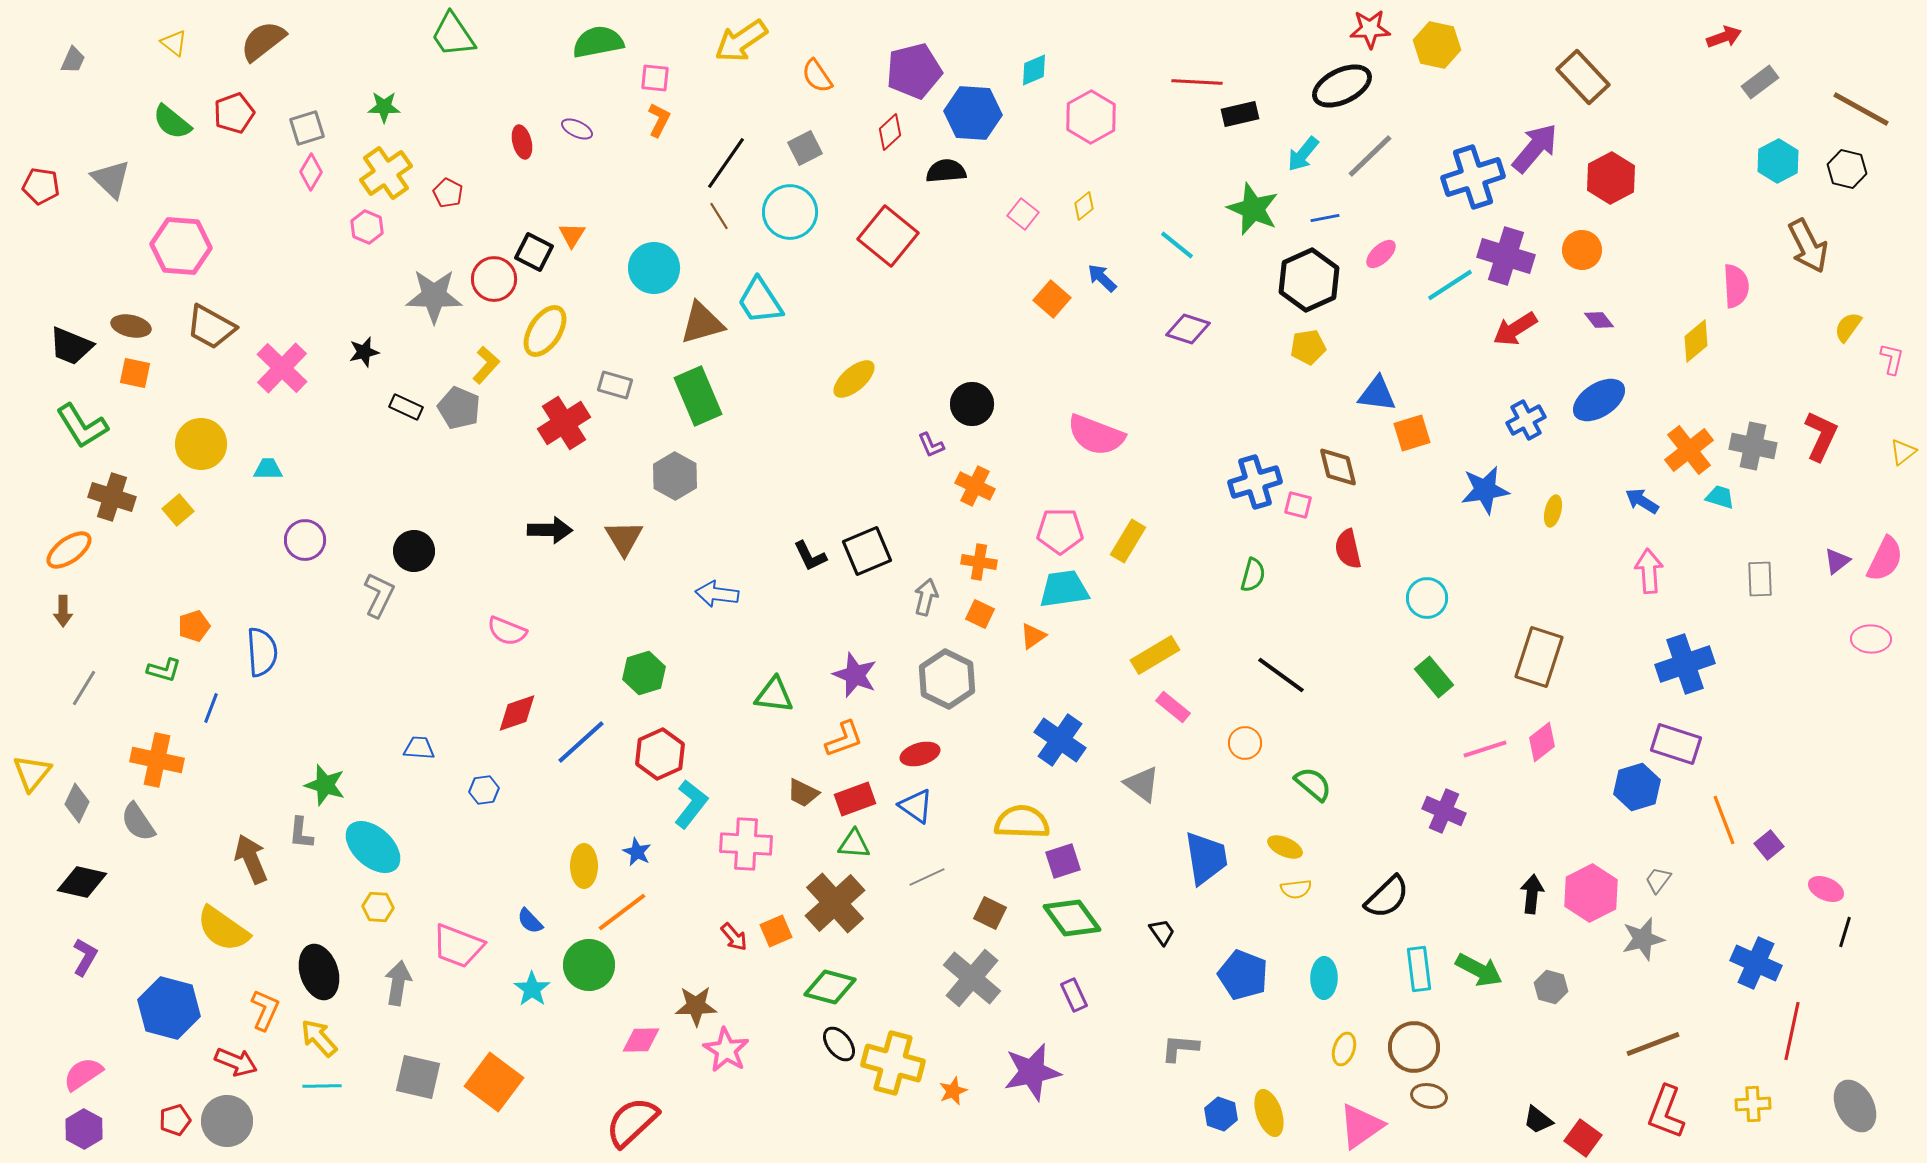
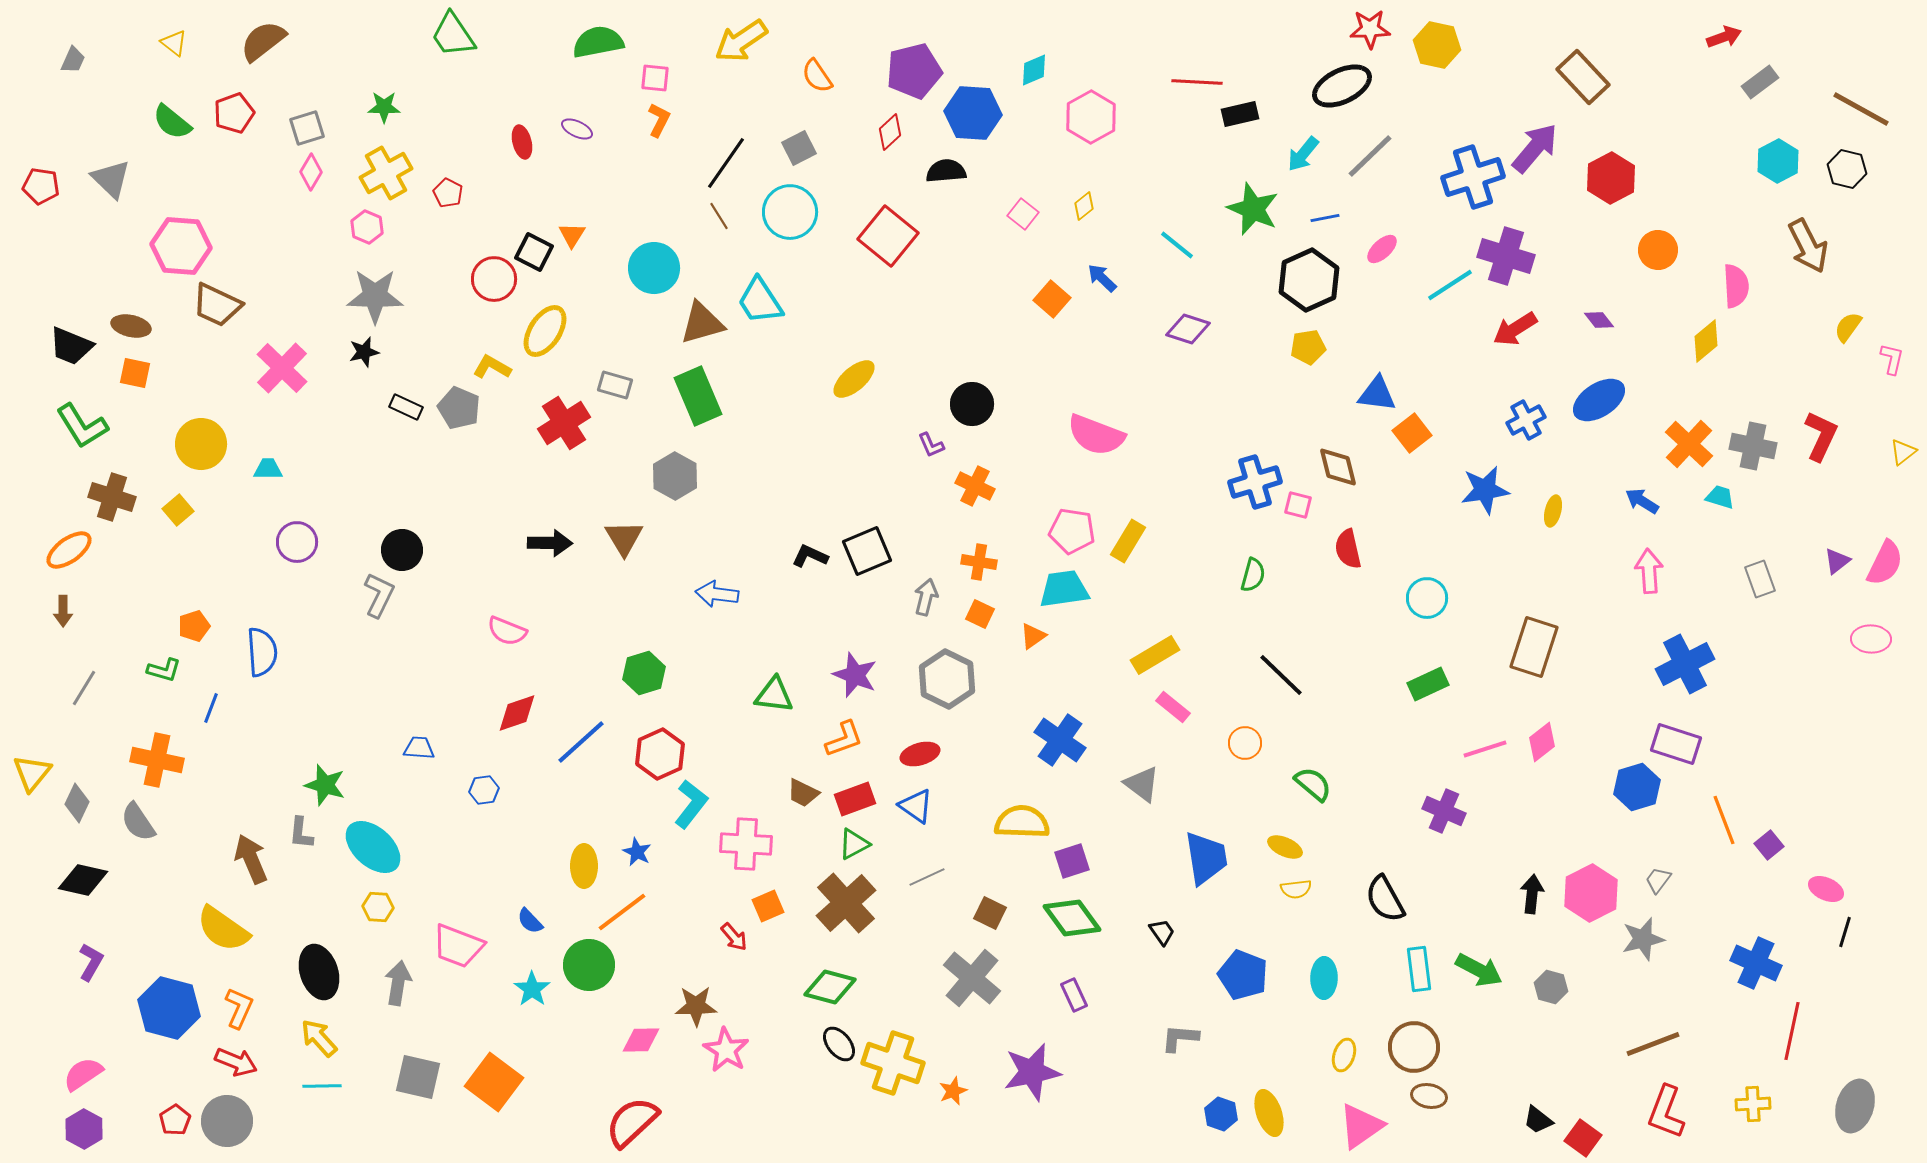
gray square at (805, 148): moved 6 px left
yellow cross at (386, 173): rotated 6 degrees clockwise
orange circle at (1582, 250): moved 76 px right
pink ellipse at (1381, 254): moved 1 px right, 5 px up
gray star at (434, 296): moved 59 px left
brown trapezoid at (211, 327): moved 6 px right, 22 px up; rotated 4 degrees counterclockwise
yellow diamond at (1696, 341): moved 10 px right
yellow L-shape at (486, 365): moved 6 px right, 2 px down; rotated 102 degrees counterclockwise
orange square at (1412, 433): rotated 21 degrees counterclockwise
orange cross at (1689, 450): moved 6 px up; rotated 9 degrees counterclockwise
black arrow at (550, 530): moved 13 px down
pink pentagon at (1060, 531): moved 12 px right; rotated 9 degrees clockwise
purple circle at (305, 540): moved 8 px left, 2 px down
black circle at (414, 551): moved 12 px left, 1 px up
black L-shape at (810, 556): rotated 141 degrees clockwise
pink semicircle at (1885, 559): moved 4 px down
gray rectangle at (1760, 579): rotated 18 degrees counterclockwise
brown rectangle at (1539, 657): moved 5 px left, 10 px up
blue cross at (1685, 664): rotated 8 degrees counterclockwise
black line at (1281, 675): rotated 8 degrees clockwise
green rectangle at (1434, 677): moved 6 px left, 7 px down; rotated 75 degrees counterclockwise
green triangle at (854, 844): rotated 32 degrees counterclockwise
purple square at (1063, 861): moved 9 px right
black diamond at (82, 882): moved 1 px right, 2 px up
black semicircle at (1387, 897): moved 2 px left, 2 px down; rotated 105 degrees clockwise
brown cross at (835, 903): moved 11 px right
orange square at (776, 931): moved 8 px left, 25 px up
purple L-shape at (85, 957): moved 6 px right, 5 px down
orange L-shape at (265, 1010): moved 26 px left, 2 px up
gray L-shape at (1180, 1048): moved 10 px up
yellow ellipse at (1344, 1049): moved 6 px down
yellow cross at (893, 1063): rotated 4 degrees clockwise
gray ellipse at (1855, 1106): rotated 45 degrees clockwise
red pentagon at (175, 1120): rotated 16 degrees counterclockwise
